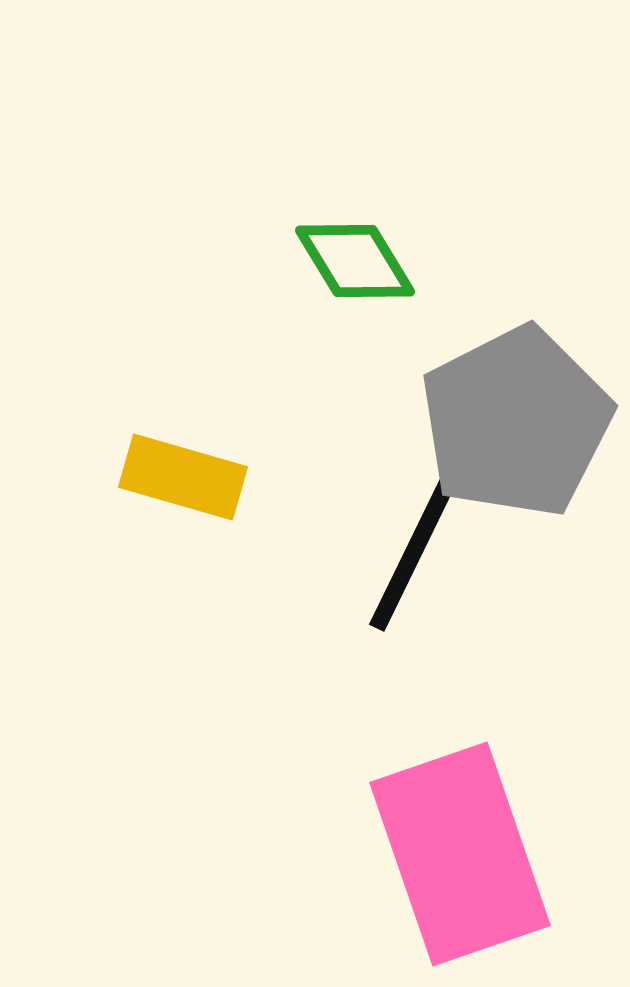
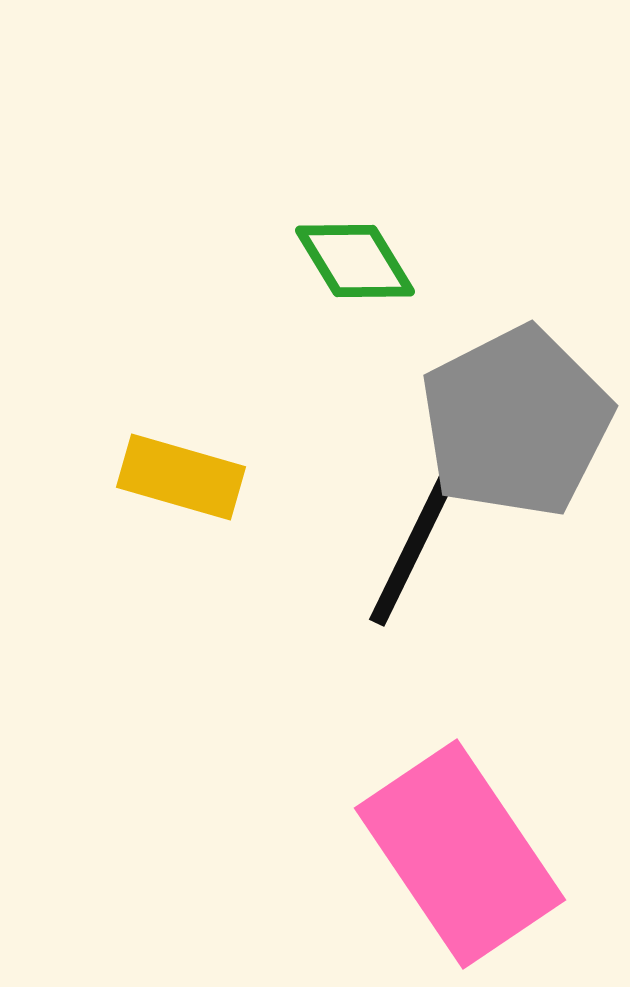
yellow rectangle: moved 2 px left
black line: moved 5 px up
pink rectangle: rotated 15 degrees counterclockwise
